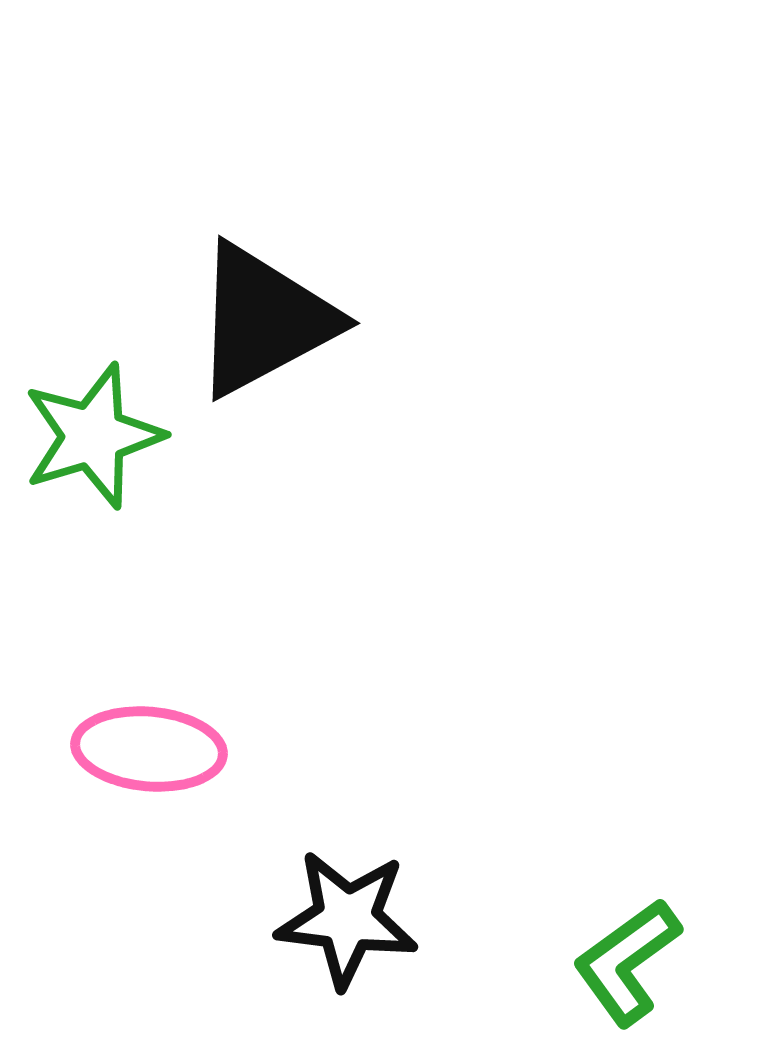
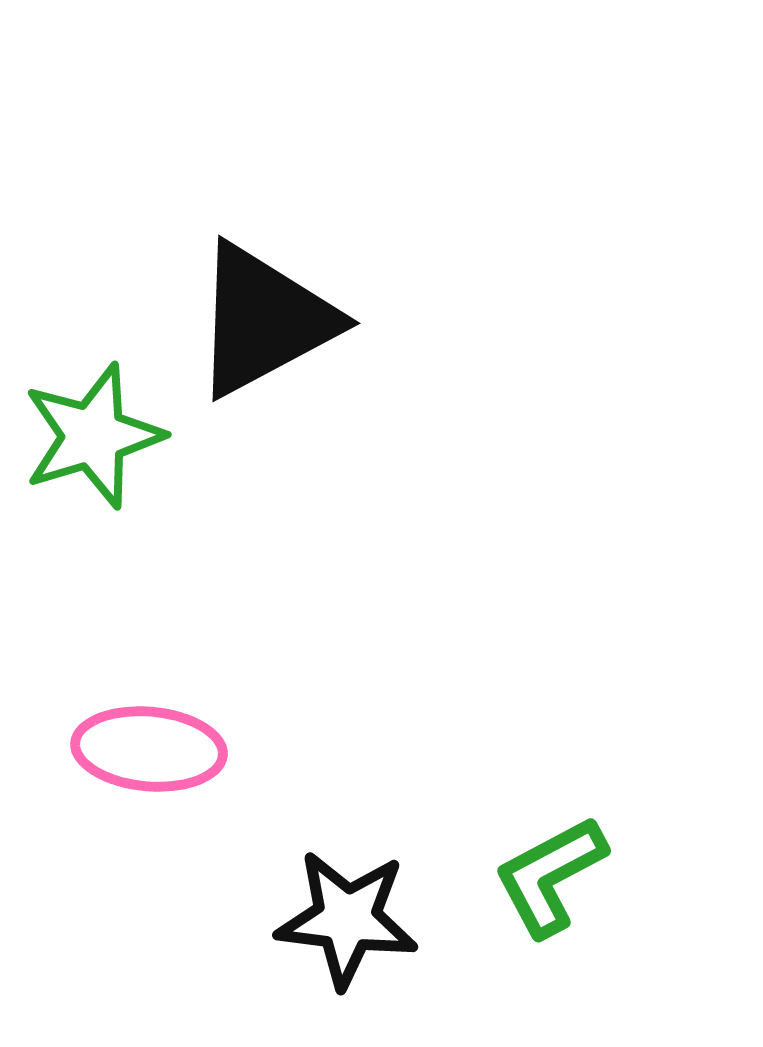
green L-shape: moved 77 px left, 86 px up; rotated 8 degrees clockwise
